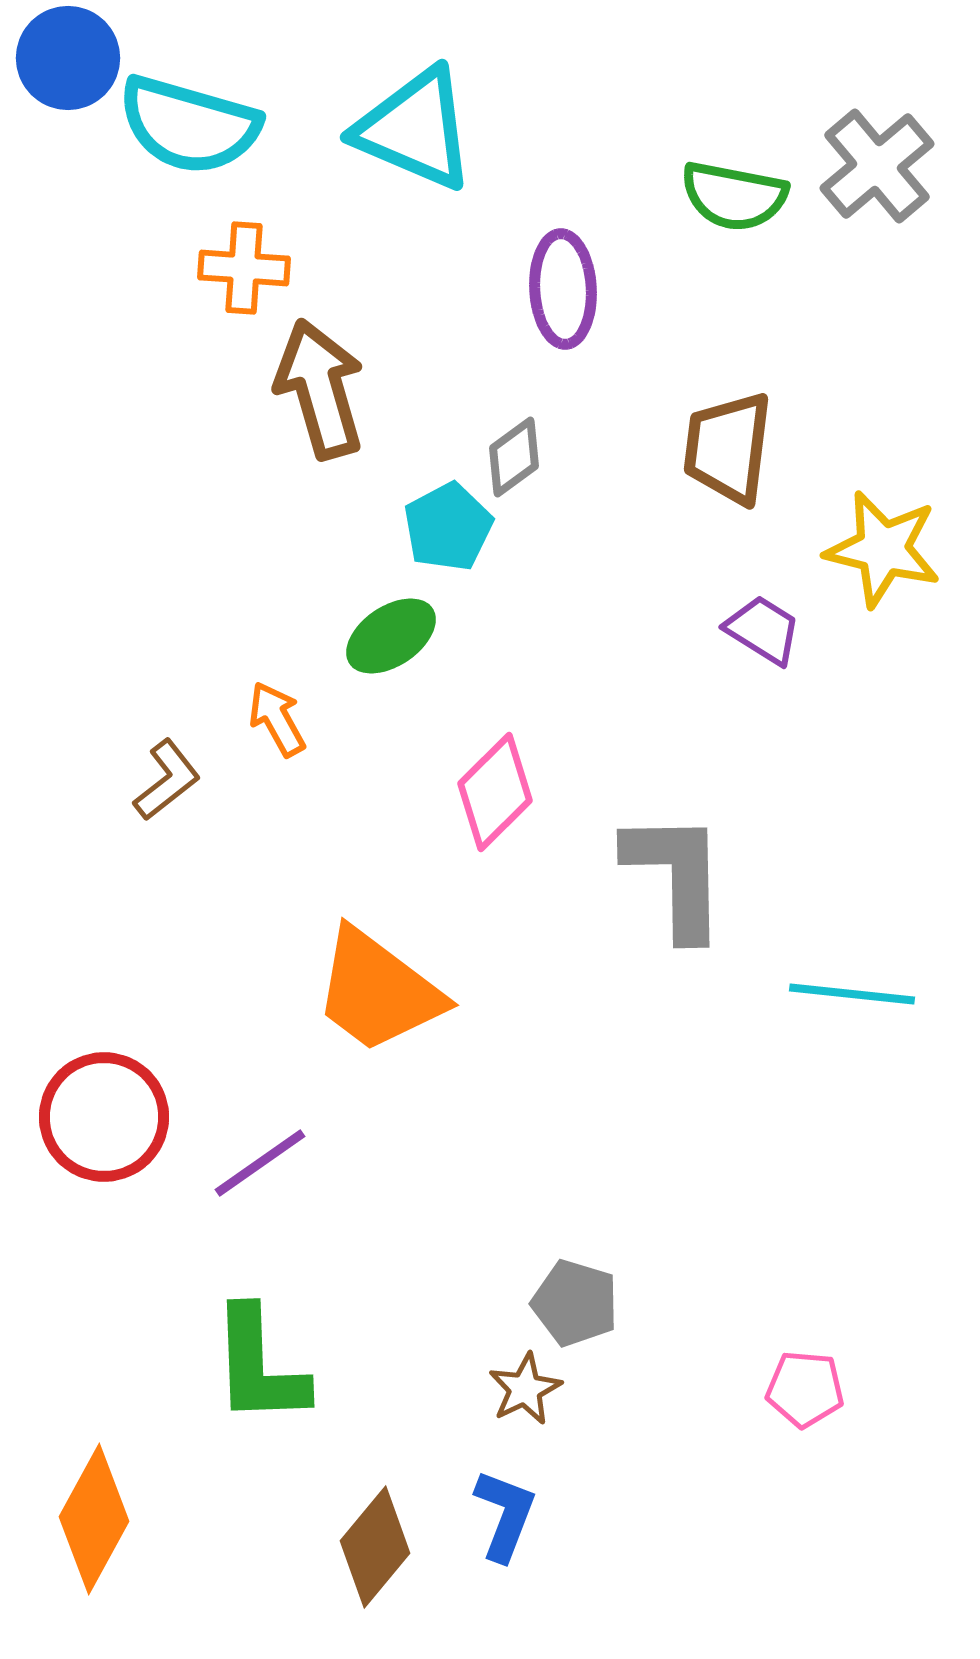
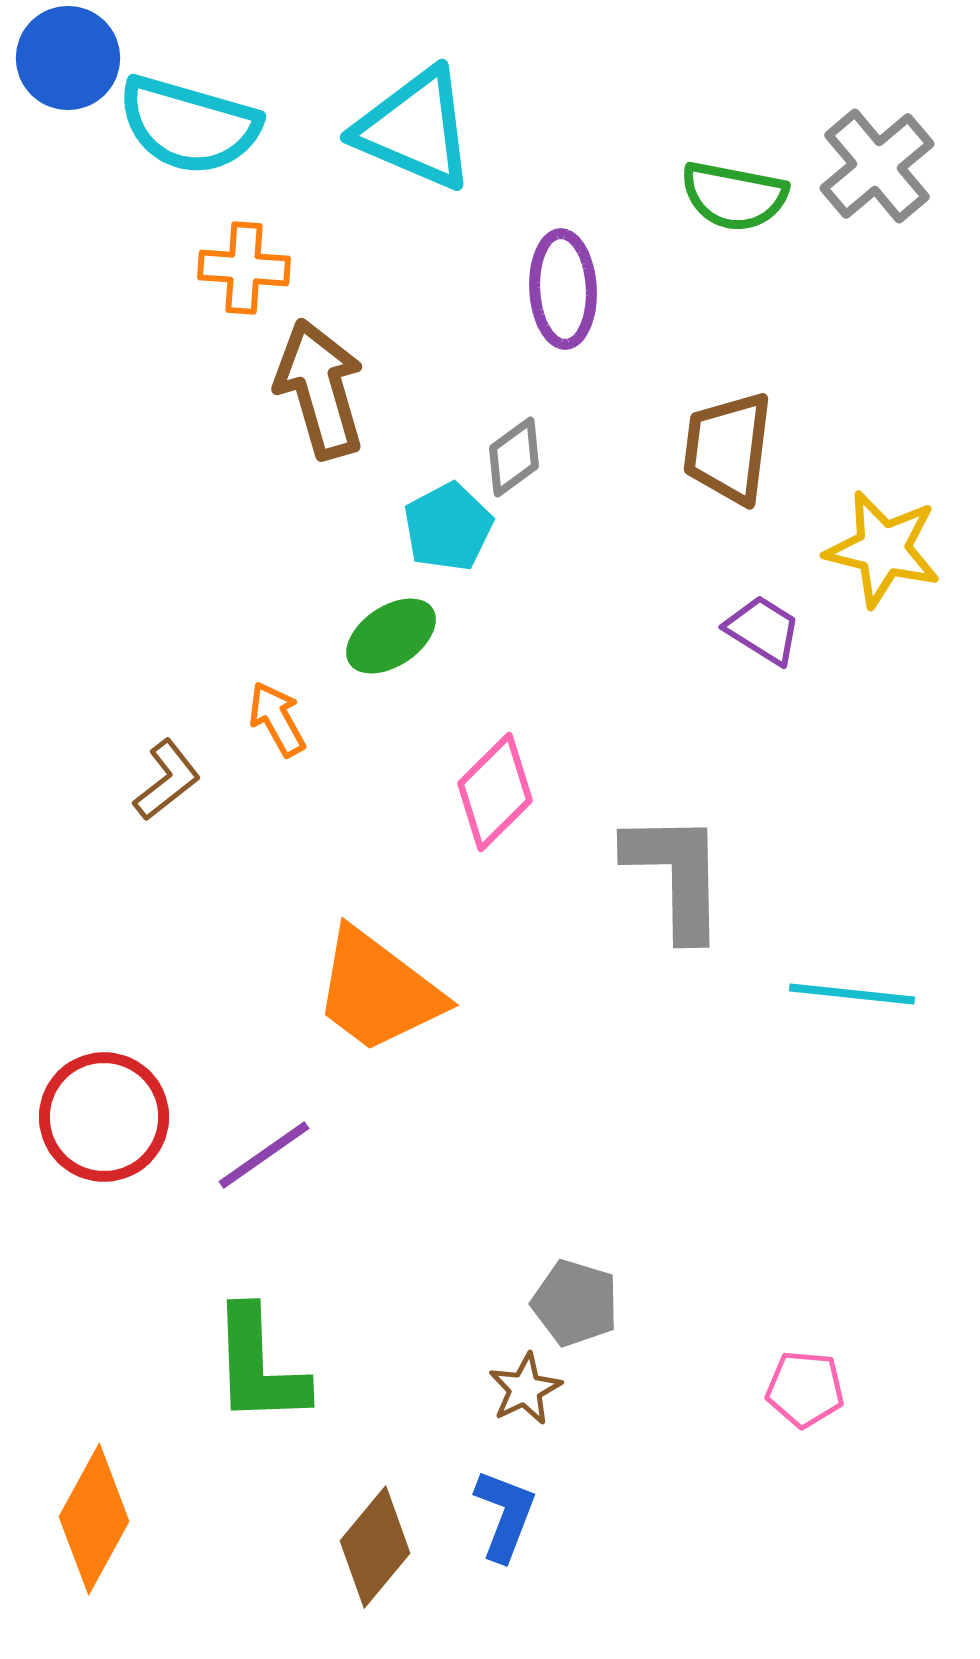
purple line: moved 4 px right, 8 px up
